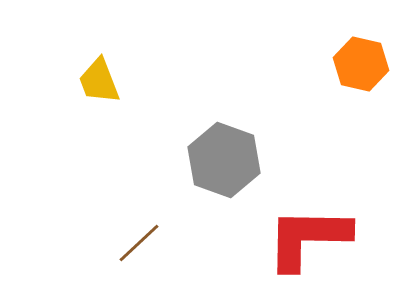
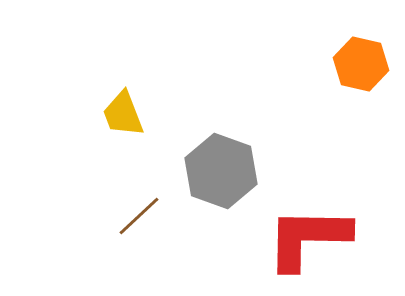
yellow trapezoid: moved 24 px right, 33 px down
gray hexagon: moved 3 px left, 11 px down
brown line: moved 27 px up
